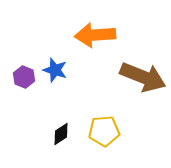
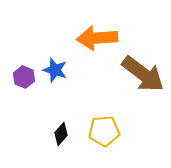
orange arrow: moved 2 px right, 3 px down
brown arrow: moved 3 px up; rotated 15 degrees clockwise
black diamond: rotated 15 degrees counterclockwise
